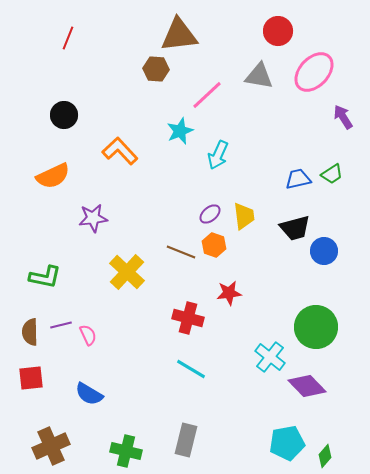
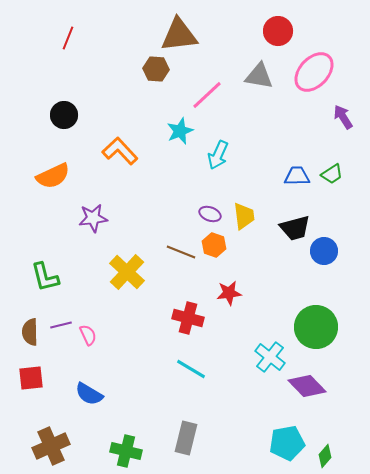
blue trapezoid: moved 1 px left, 3 px up; rotated 12 degrees clockwise
purple ellipse: rotated 60 degrees clockwise
green L-shape: rotated 64 degrees clockwise
gray rectangle: moved 2 px up
